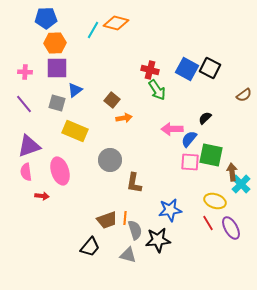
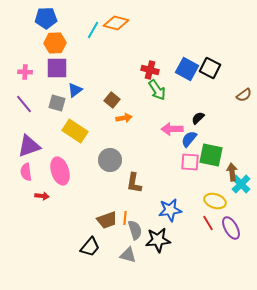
black semicircle: moved 7 px left
yellow rectangle: rotated 10 degrees clockwise
